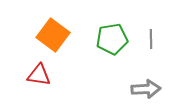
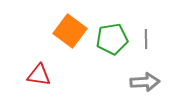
orange square: moved 17 px right, 4 px up
gray line: moved 5 px left
gray arrow: moved 1 px left, 7 px up
